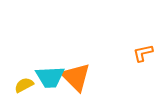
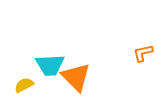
cyan trapezoid: moved 12 px up
